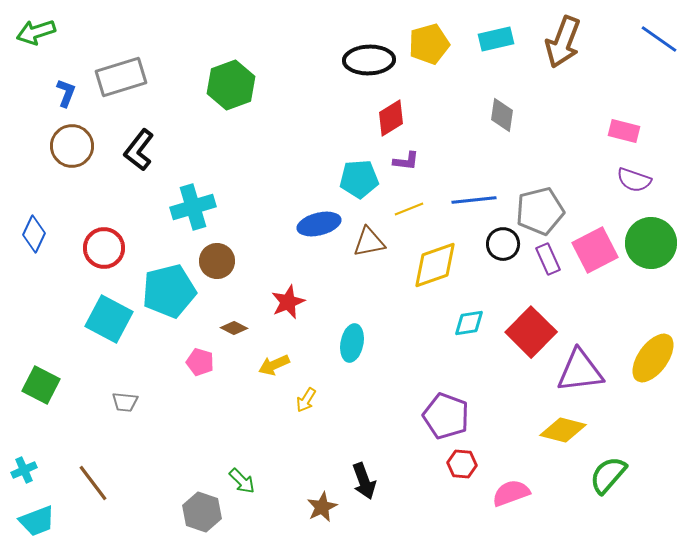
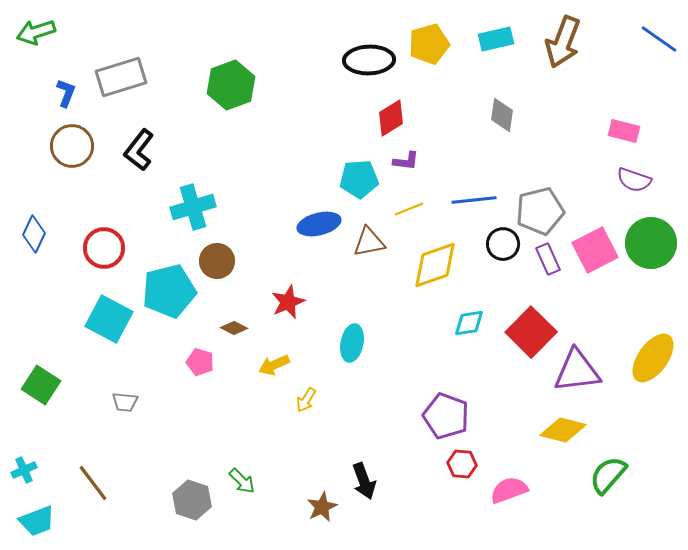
purple triangle at (580, 371): moved 3 px left
green square at (41, 385): rotated 6 degrees clockwise
pink semicircle at (511, 493): moved 2 px left, 3 px up
gray hexagon at (202, 512): moved 10 px left, 12 px up
